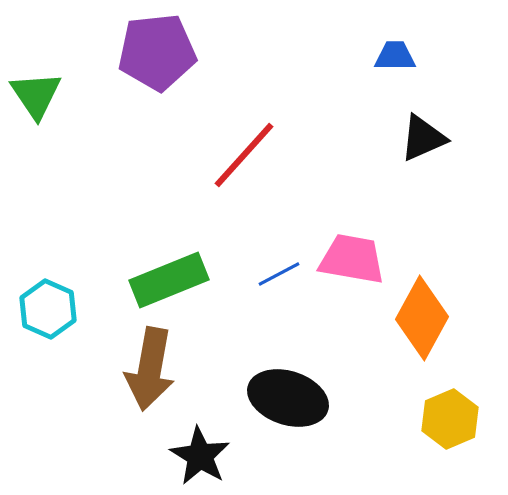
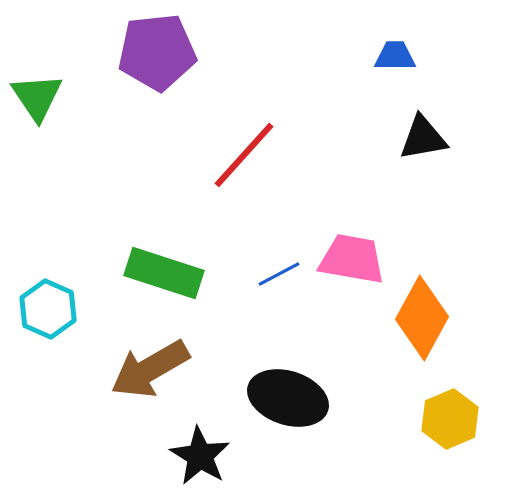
green triangle: moved 1 px right, 2 px down
black triangle: rotated 14 degrees clockwise
green rectangle: moved 5 px left, 7 px up; rotated 40 degrees clockwise
brown arrow: rotated 50 degrees clockwise
